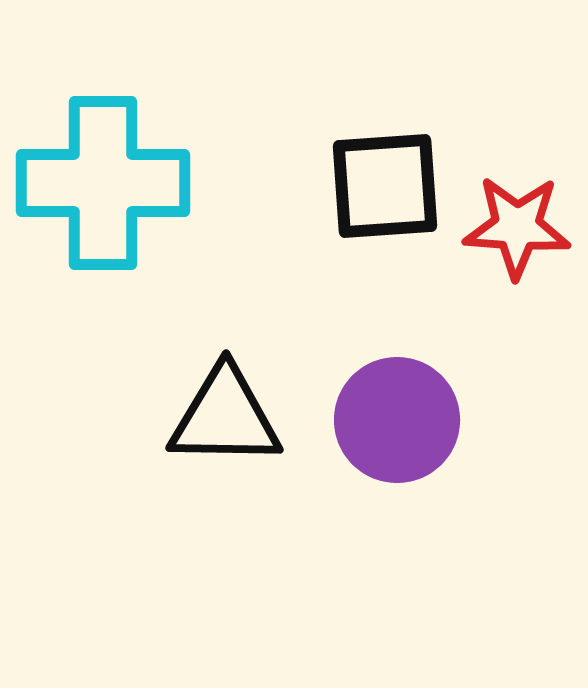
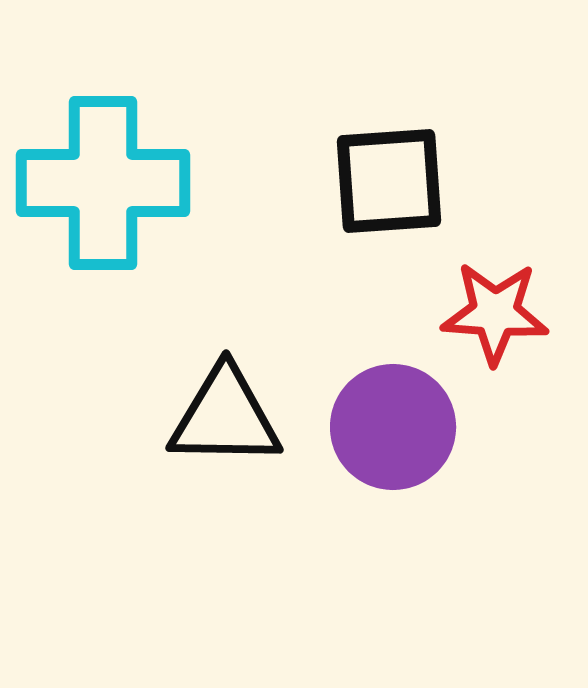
black square: moved 4 px right, 5 px up
red star: moved 22 px left, 86 px down
purple circle: moved 4 px left, 7 px down
